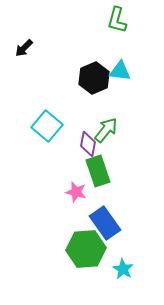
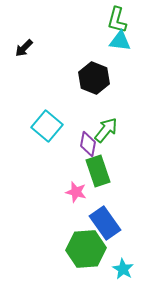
cyan triangle: moved 30 px up
black hexagon: rotated 16 degrees counterclockwise
